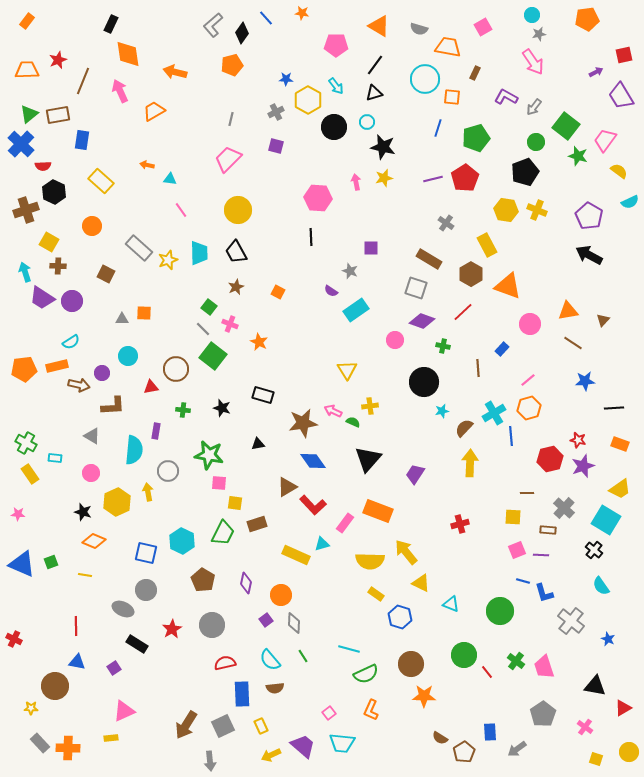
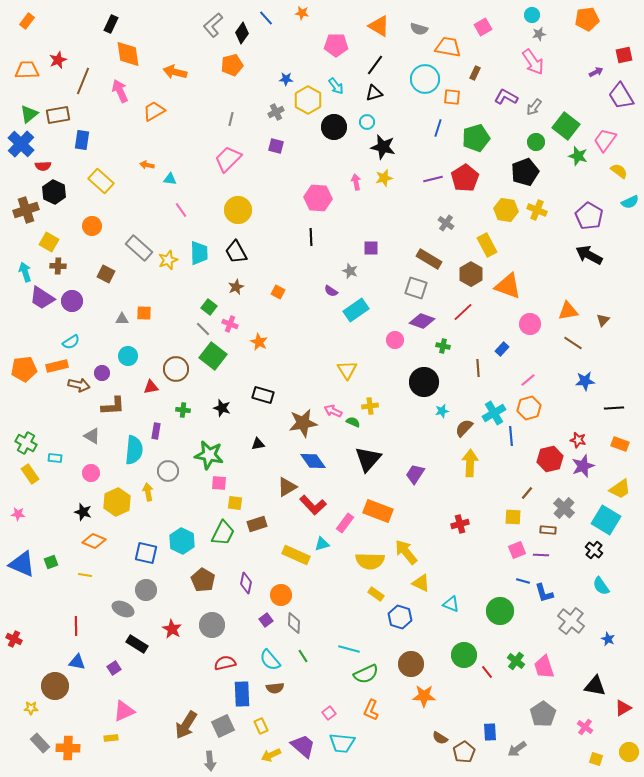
brown line at (527, 493): rotated 48 degrees counterclockwise
red star at (172, 629): rotated 12 degrees counterclockwise
